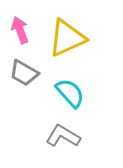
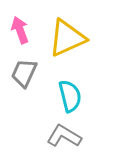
gray trapezoid: rotated 84 degrees clockwise
cyan semicircle: moved 3 px down; rotated 28 degrees clockwise
gray L-shape: moved 1 px right
